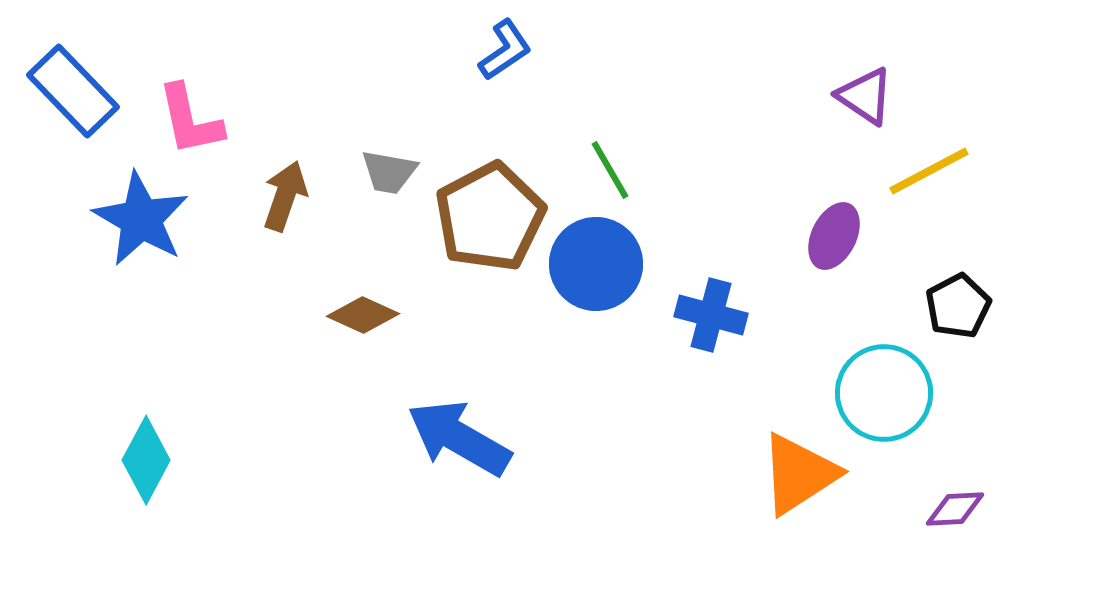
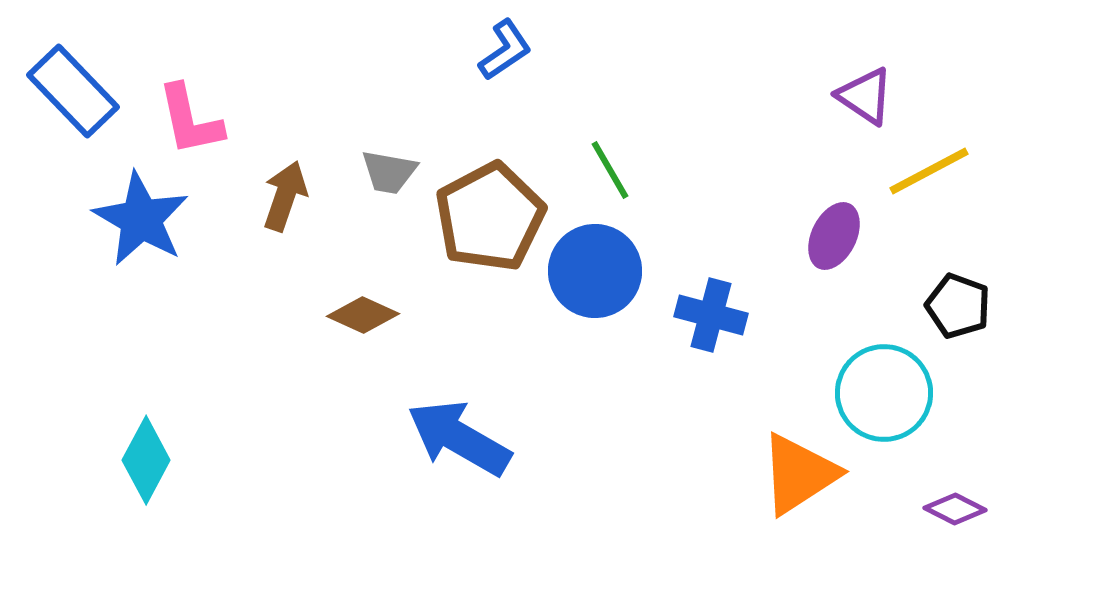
blue circle: moved 1 px left, 7 px down
black pentagon: rotated 24 degrees counterclockwise
purple diamond: rotated 30 degrees clockwise
